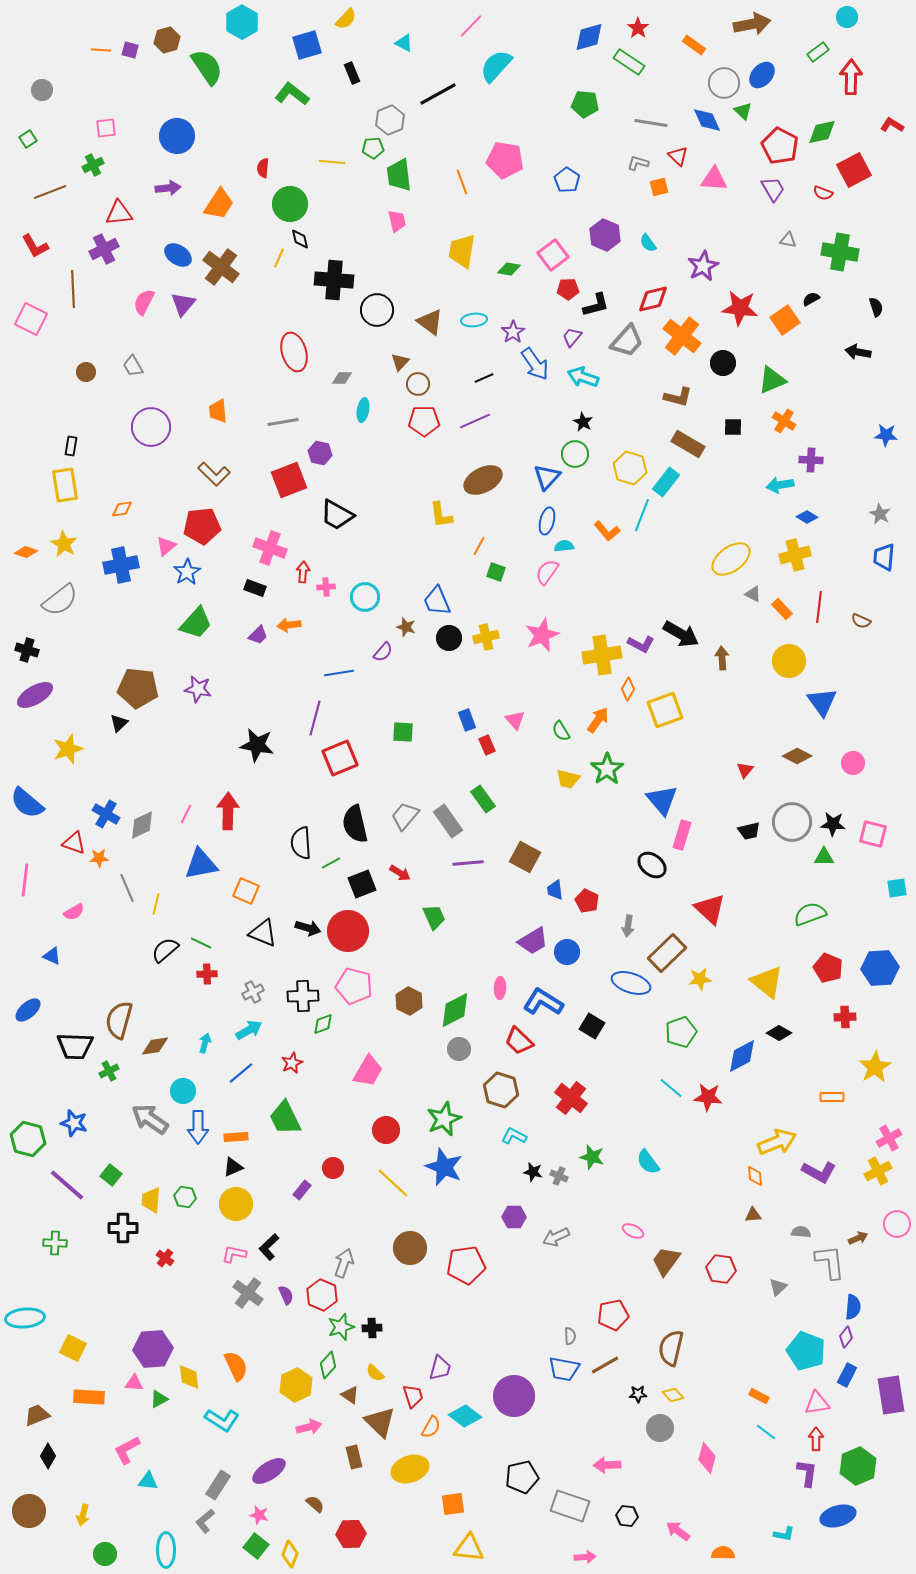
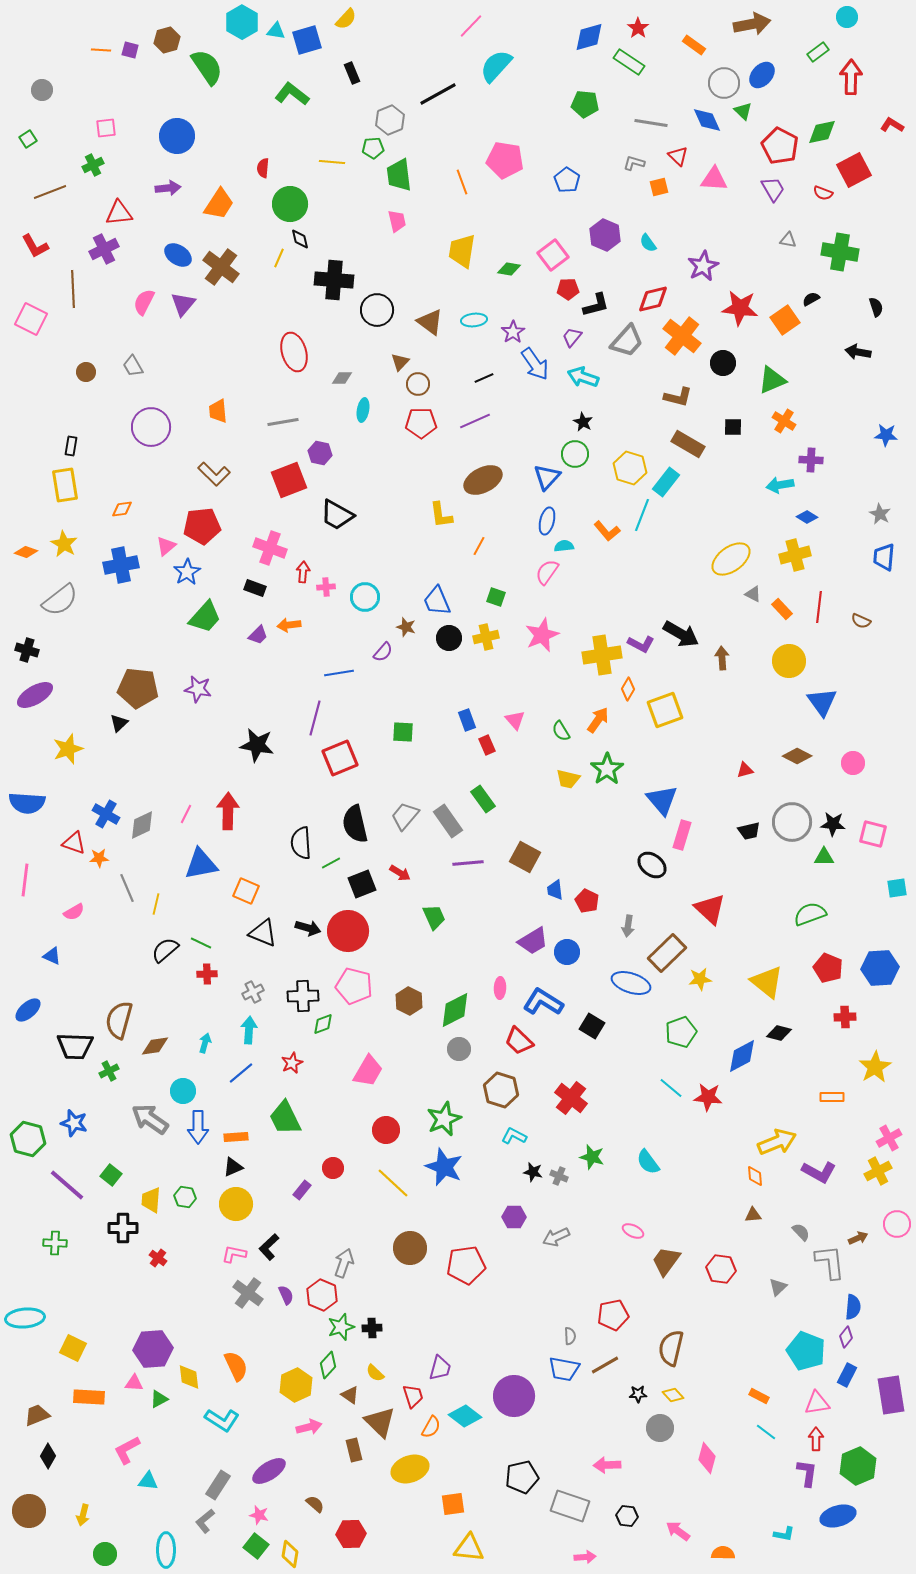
cyan triangle at (404, 43): moved 128 px left, 12 px up; rotated 18 degrees counterclockwise
blue square at (307, 45): moved 5 px up
gray L-shape at (638, 163): moved 4 px left
red pentagon at (424, 421): moved 3 px left, 2 px down
green square at (496, 572): moved 25 px down
green trapezoid at (196, 623): moved 9 px right, 6 px up
red triangle at (745, 770): rotated 36 degrees clockwise
blue semicircle at (27, 803): rotated 36 degrees counterclockwise
cyan arrow at (249, 1030): rotated 56 degrees counterclockwise
black diamond at (779, 1033): rotated 15 degrees counterclockwise
gray semicircle at (801, 1232): rotated 42 degrees clockwise
red cross at (165, 1258): moved 7 px left
brown rectangle at (354, 1457): moved 7 px up
yellow diamond at (290, 1554): rotated 12 degrees counterclockwise
